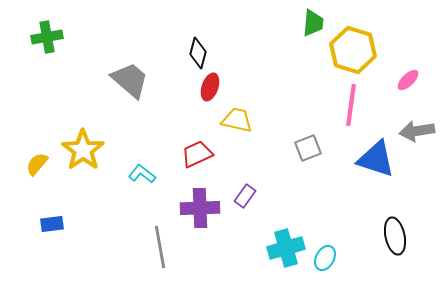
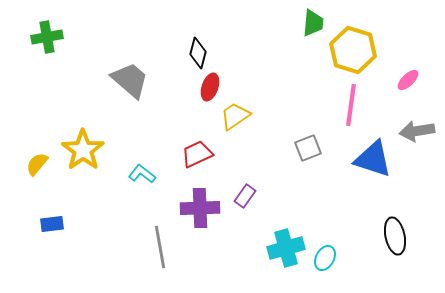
yellow trapezoid: moved 2 px left, 4 px up; rotated 48 degrees counterclockwise
blue triangle: moved 3 px left
